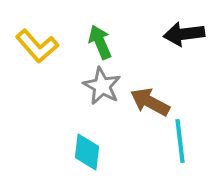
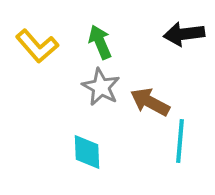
gray star: moved 1 px left, 1 px down
cyan line: rotated 12 degrees clockwise
cyan diamond: rotated 9 degrees counterclockwise
